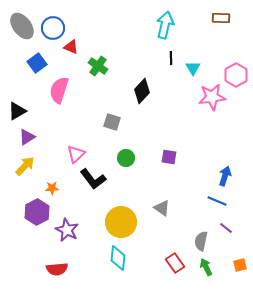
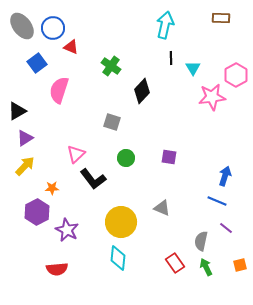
green cross: moved 13 px right
purple triangle: moved 2 px left, 1 px down
gray triangle: rotated 12 degrees counterclockwise
